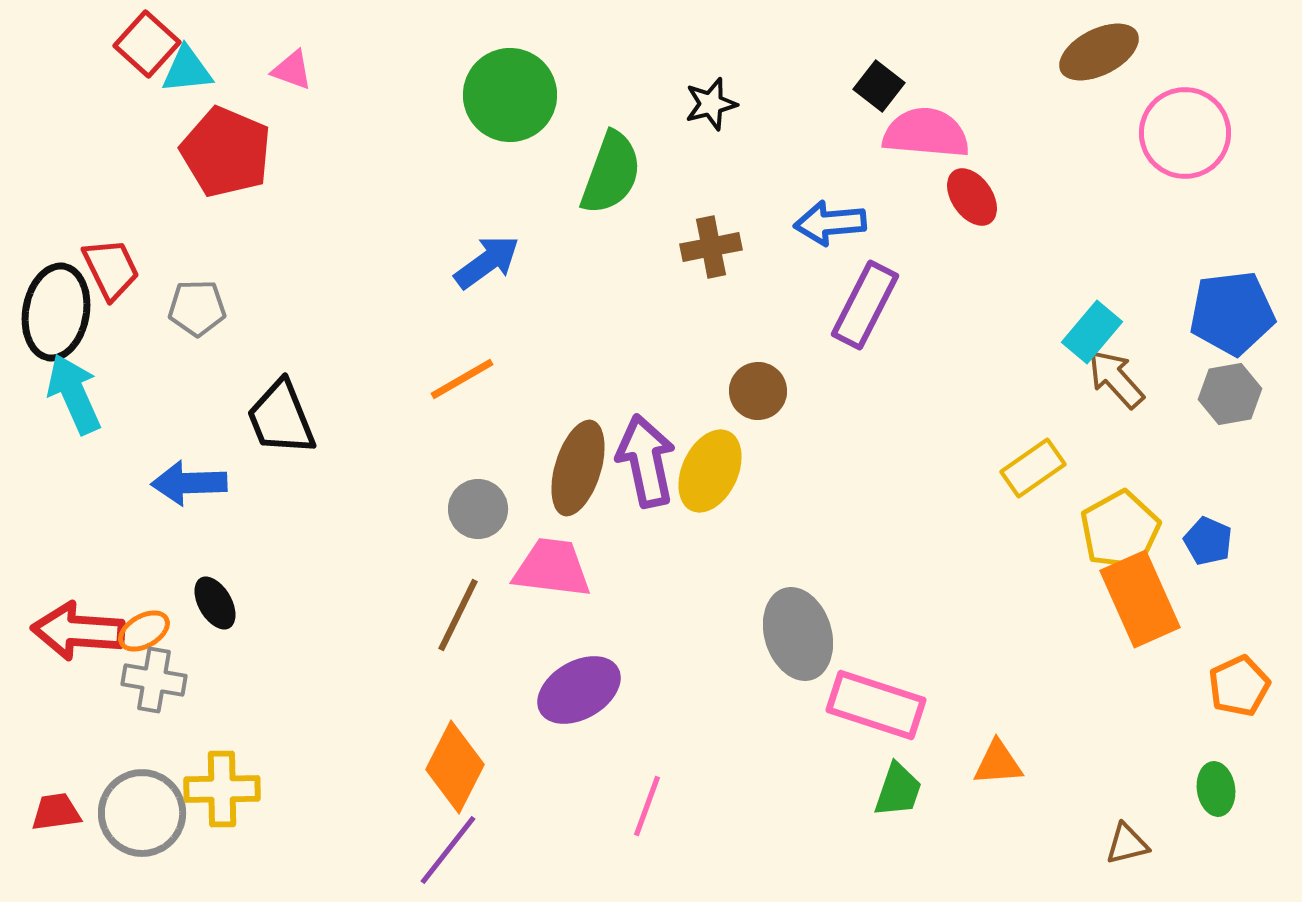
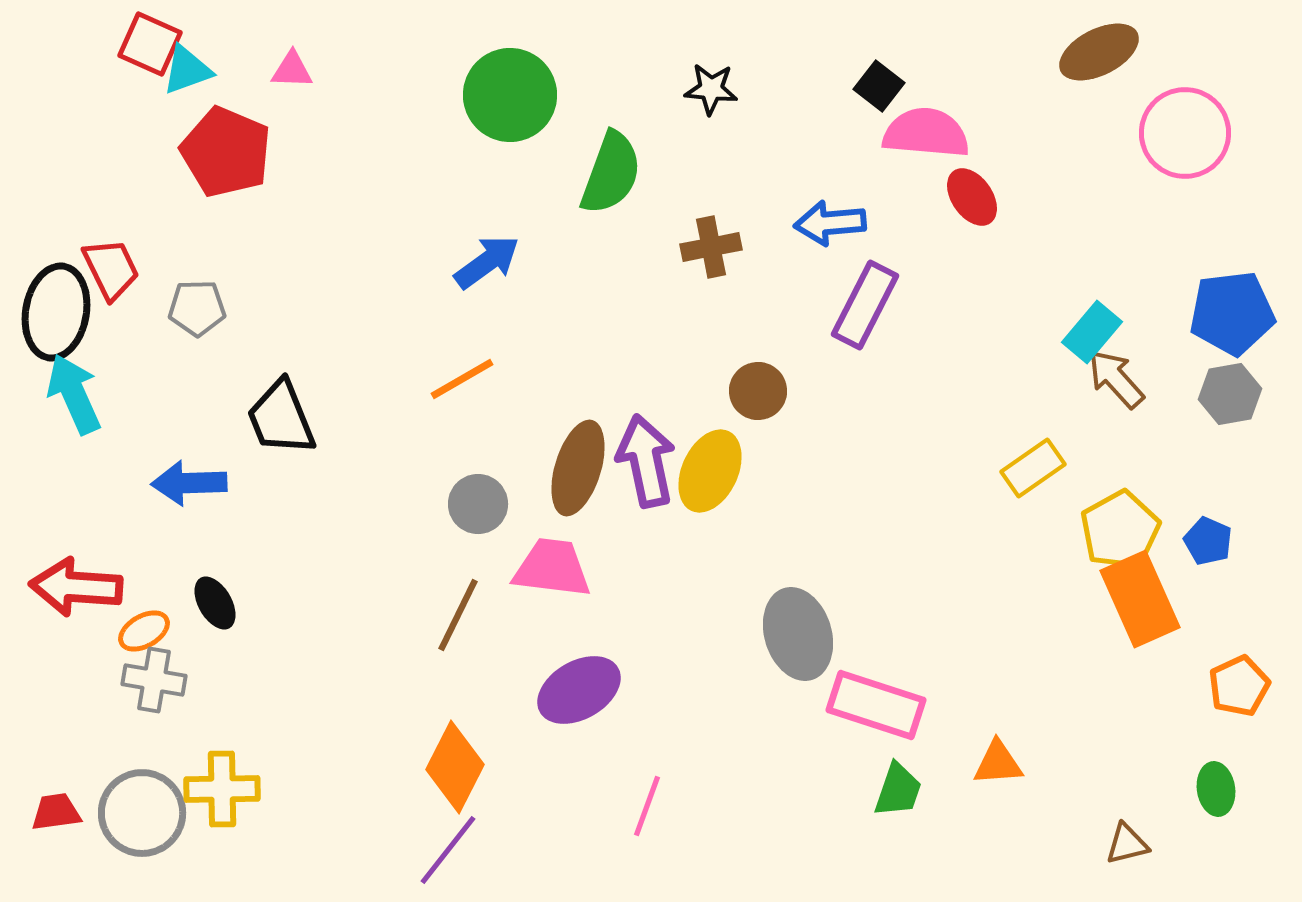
red square at (147, 44): moved 3 px right; rotated 18 degrees counterclockwise
cyan triangle at (187, 70): rotated 14 degrees counterclockwise
pink triangle at (292, 70): rotated 18 degrees counterclockwise
black star at (711, 104): moved 15 px up; rotated 20 degrees clockwise
gray circle at (478, 509): moved 5 px up
red arrow at (78, 631): moved 2 px left, 44 px up
